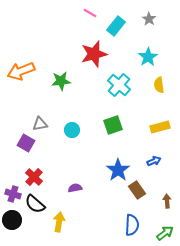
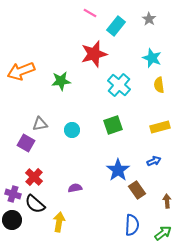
cyan star: moved 4 px right, 1 px down; rotated 18 degrees counterclockwise
green arrow: moved 2 px left
